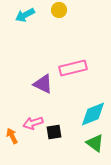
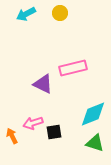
yellow circle: moved 1 px right, 3 px down
cyan arrow: moved 1 px right, 1 px up
green triangle: rotated 18 degrees counterclockwise
